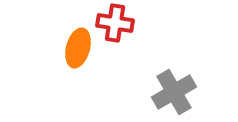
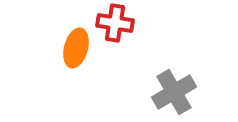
orange ellipse: moved 2 px left
